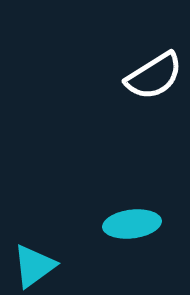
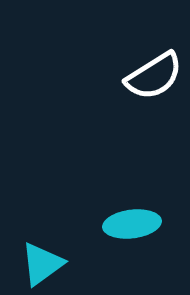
cyan triangle: moved 8 px right, 2 px up
